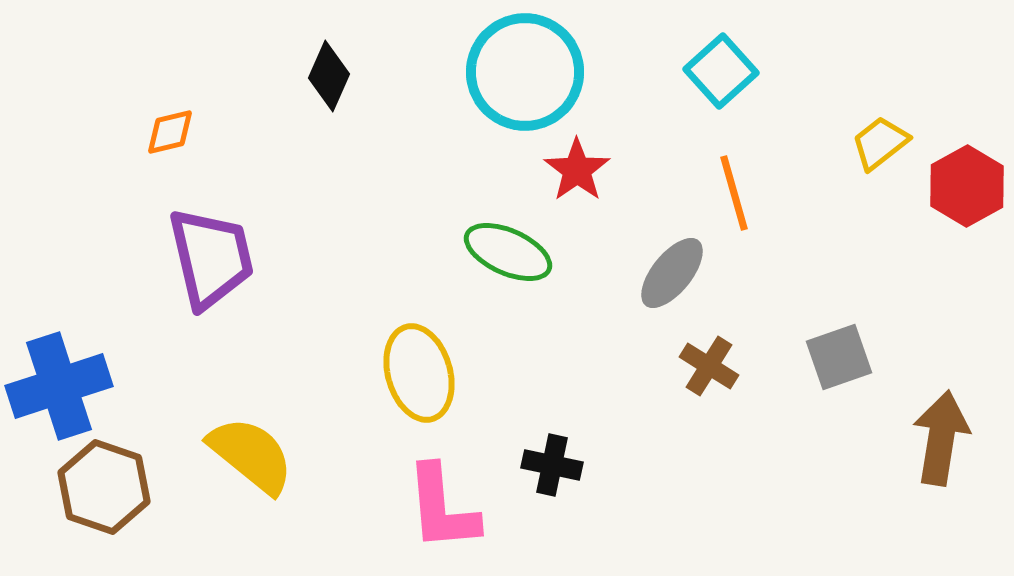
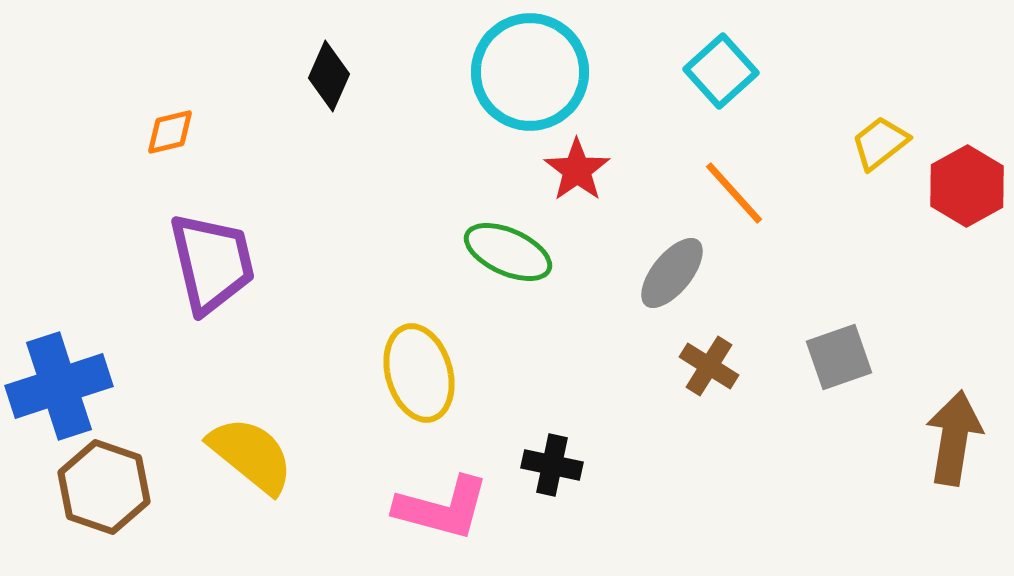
cyan circle: moved 5 px right
orange line: rotated 26 degrees counterclockwise
purple trapezoid: moved 1 px right, 5 px down
brown arrow: moved 13 px right
pink L-shape: rotated 70 degrees counterclockwise
